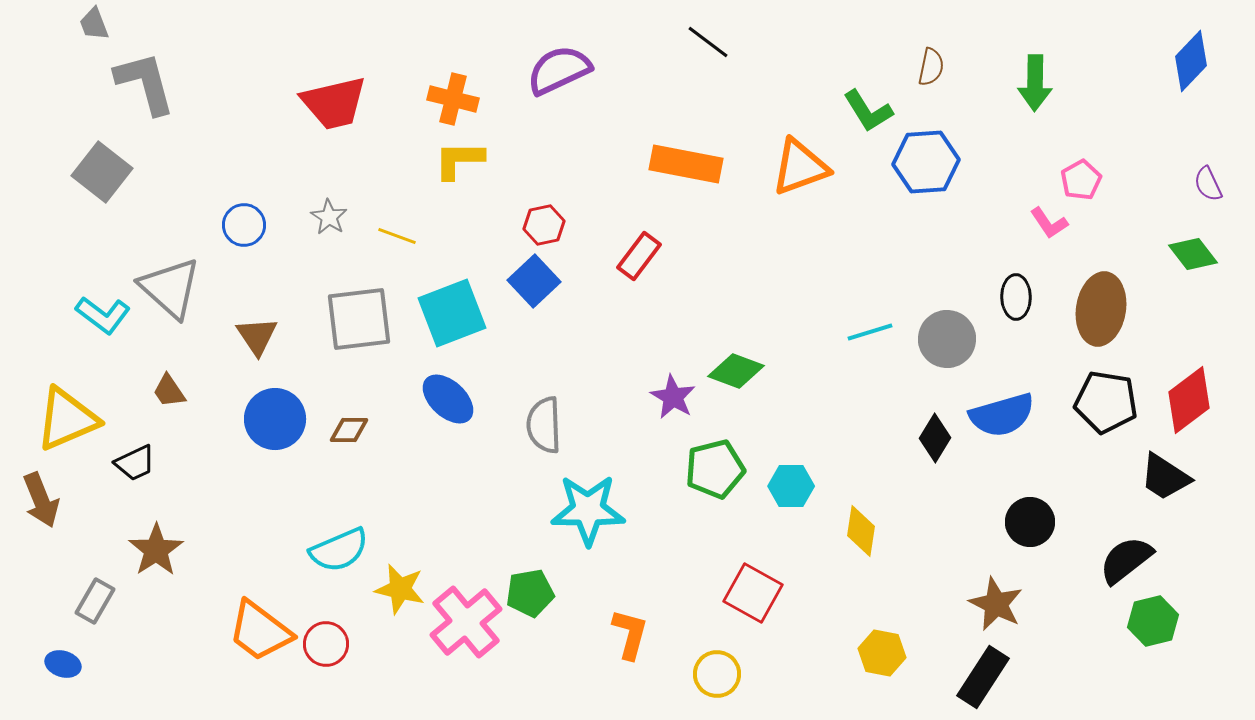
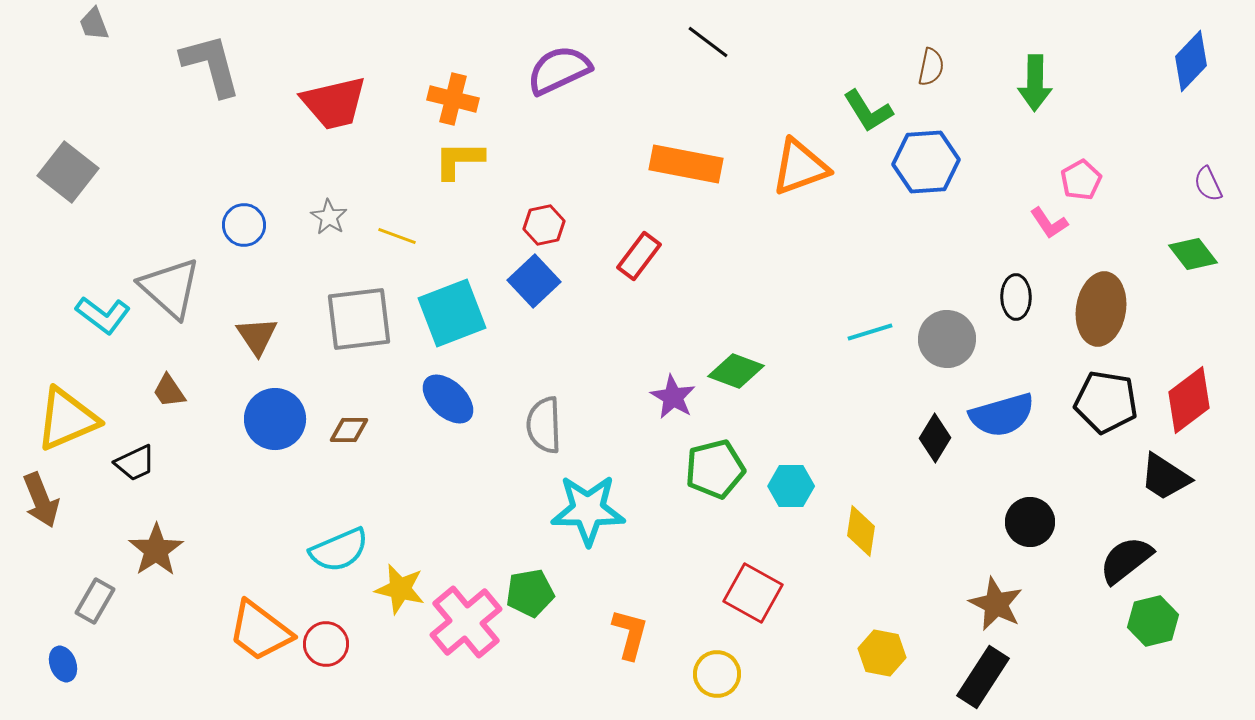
gray L-shape at (145, 83): moved 66 px right, 18 px up
gray square at (102, 172): moved 34 px left
blue ellipse at (63, 664): rotated 52 degrees clockwise
